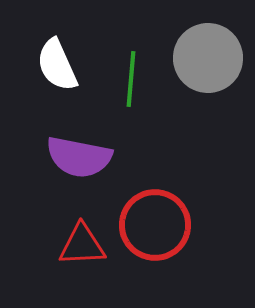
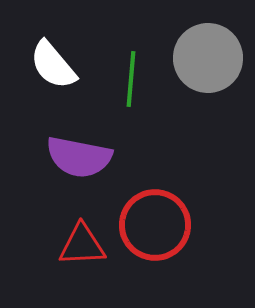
white semicircle: moved 4 px left; rotated 16 degrees counterclockwise
